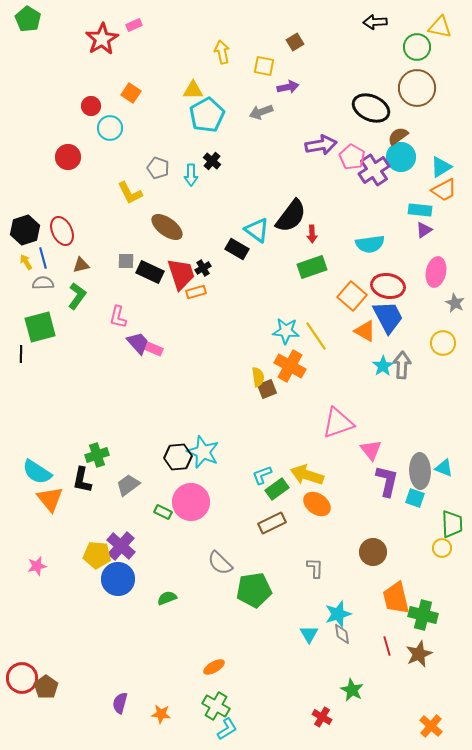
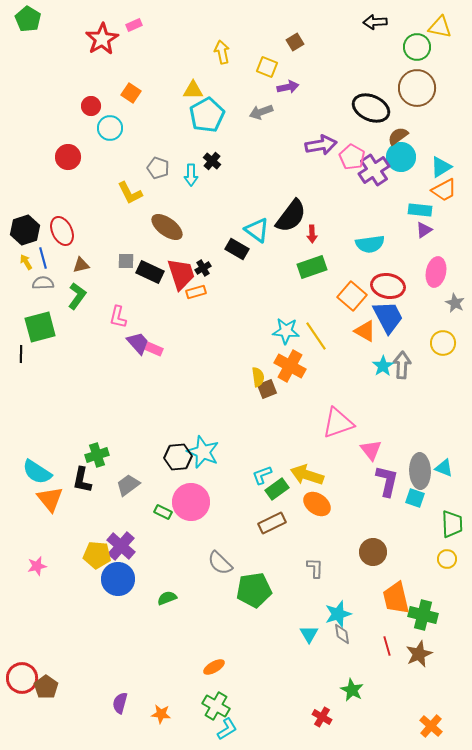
yellow square at (264, 66): moved 3 px right, 1 px down; rotated 10 degrees clockwise
yellow circle at (442, 548): moved 5 px right, 11 px down
